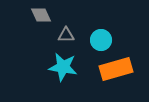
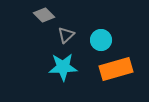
gray diamond: moved 3 px right; rotated 20 degrees counterclockwise
gray triangle: rotated 42 degrees counterclockwise
cyan star: rotated 12 degrees counterclockwise
